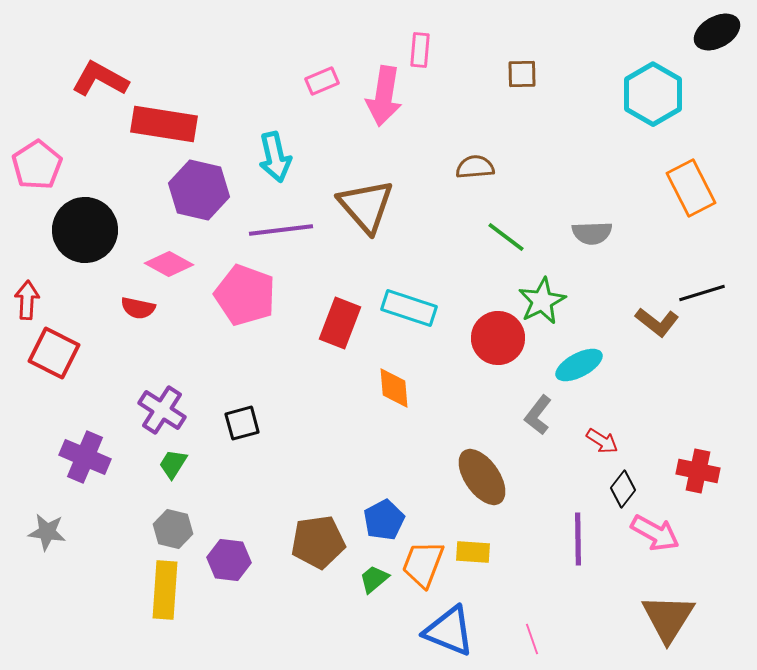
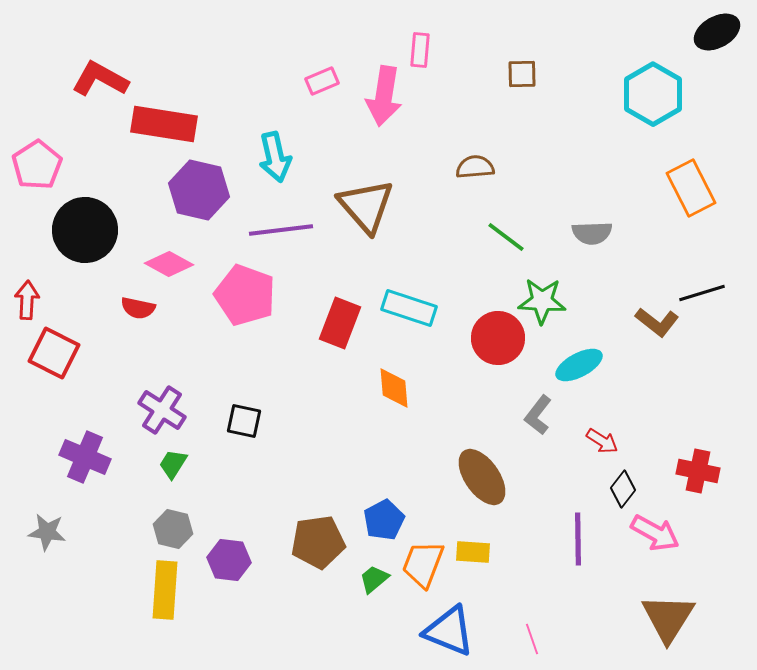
green star at (542, 301): rotated 30 degrees clockwise
black square at (242, 423): moved 2 px right, 2 px up; rotated 27 degrees clockwise
